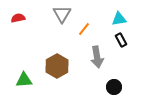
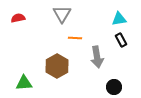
orange line: moved 9 px left, 9 px down; rotated 56 degrees clockwise
green triangle: moved 3 px down
